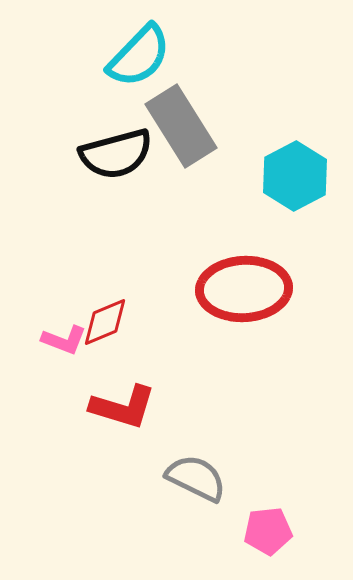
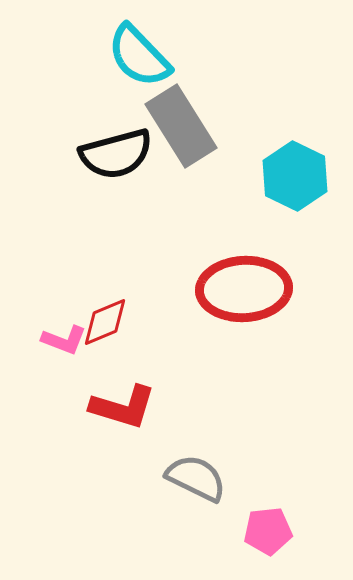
cyan semicircle: rotated 92 degrees clockwise
cyan hexagon: rotated 6 degrees counterclockwise
